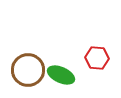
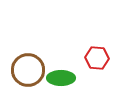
green ellipse: moved 3 px down; rotated 24 degrees counterclockwise
